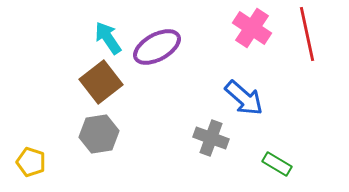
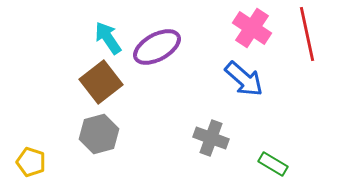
blue arrow: moved 19 px up
gray hexagon: rotated 6 degrees counterclockwise
green rectangle: moved 4 px left
